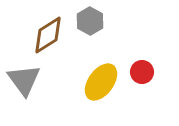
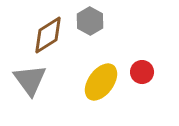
gray triangle: moved 6 px right
